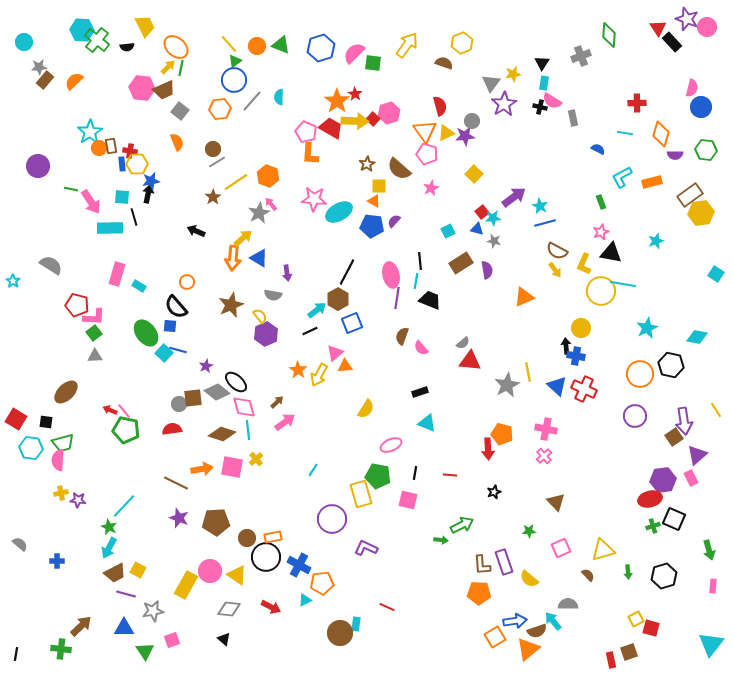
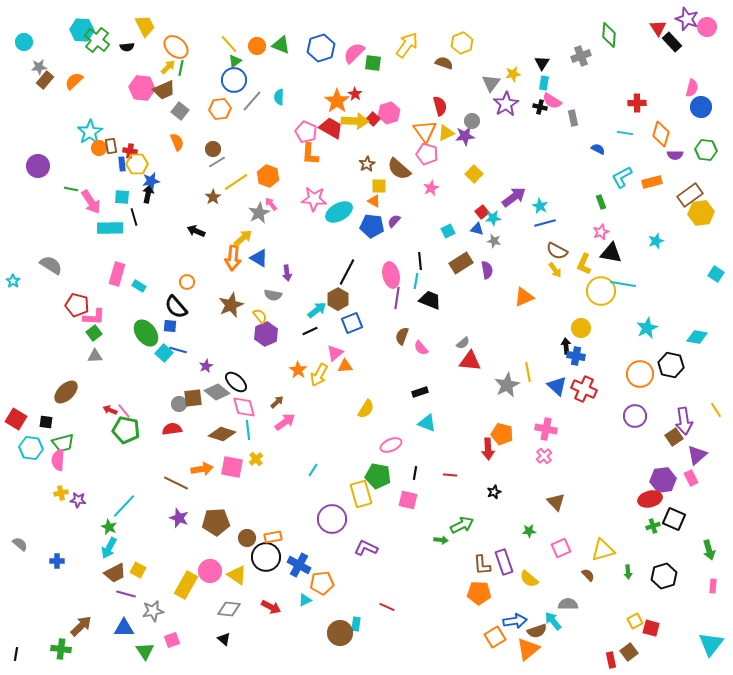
purple star at (504, 104): moved 2 px right
yellow square at (636, 619): moved 1 px left, 2 px down
brown square at (629, 652): rotated 18 degrees counterclockwise
